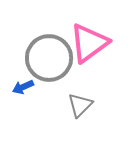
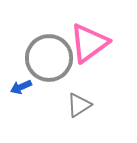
blue arrow: moved 2 px left
gray triangle: moved 1 px left; rotated 12 degrees clockwise
